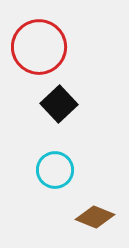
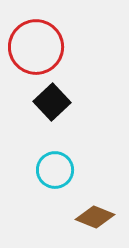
red circle: moved 3 px left
black square: moved 7 px left, 2 px up
